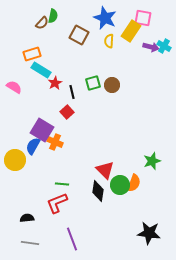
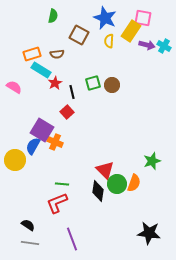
brown semicircle: moved 15 px right, 31 px down; rotated 40 degrees clockwise
purple arrow: moved 4 px left, 2 px up
green circle: moved 3 px left, 1 px up
black semicircle: moved 1 px right, 7 px down; rotated 40 degrees clockwise
